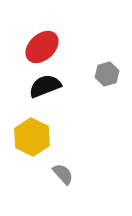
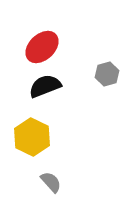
gray semicircle: moved 12 px left, 8 px down
